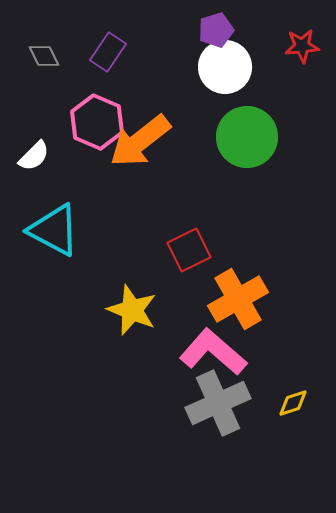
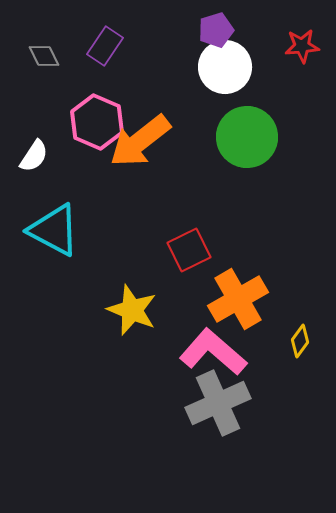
purple rectangle: moved 3 px left, 6 px up
white semicircle: rotated 12 degrees counterclockwise
yellow diamond: moved 7 px right, 62 px up; rotated 36 degrees counterclockwise
